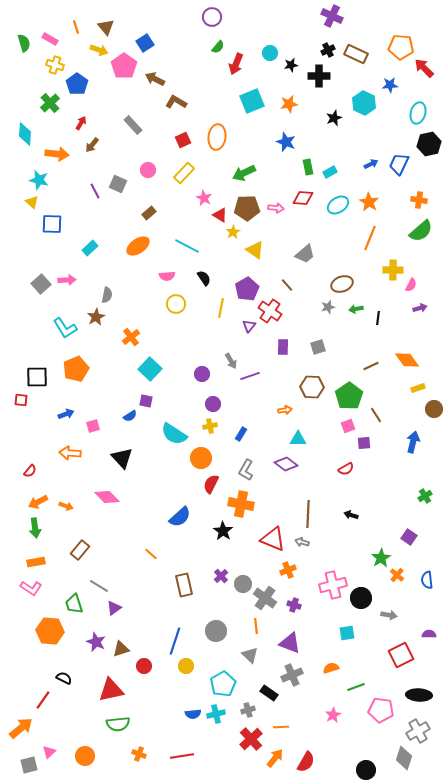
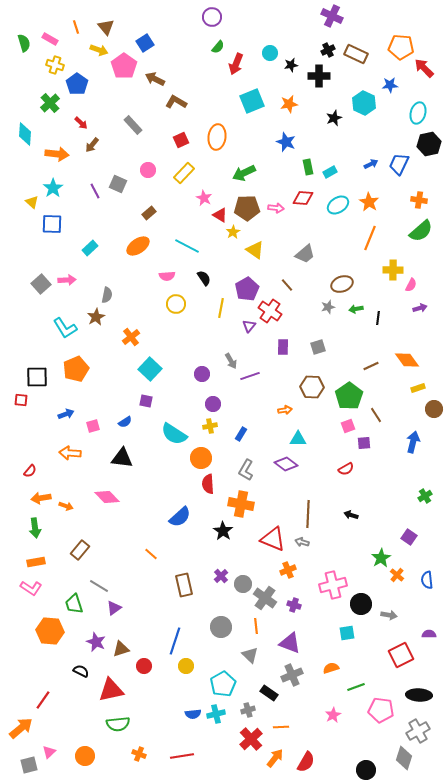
red arrow at (81, 123): rotated 104 degrees clockwise
red square at (183, 140): moved 2 px left
cyan star at (39, 180): moved 14 px right, 8 px down; rotated 24 degrees clockwise
blue semicircle at (130, 416): moved 5 px left, 6 px down
black triangle at (122, 458): rotated 40 degrees counterclockwise
red semicircle at (211, 484): moved 3 px left; rotated 30 degrees counterclockwise
orange arrow at (38, 502): moved 3 px right, 4 px up; rotated 18 degrees clockwise
black circle at (361, 598): moved 6 px down
gray circle at (216, 631): moved 5 px right, 4 px up
black semicircle at (64, 678): moved 17 px right, 7 px up
